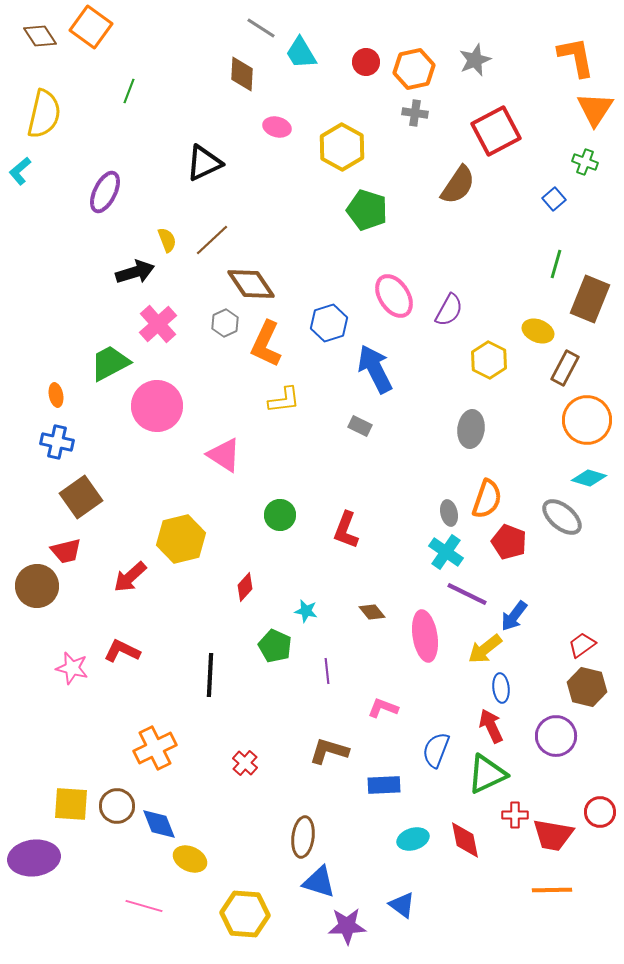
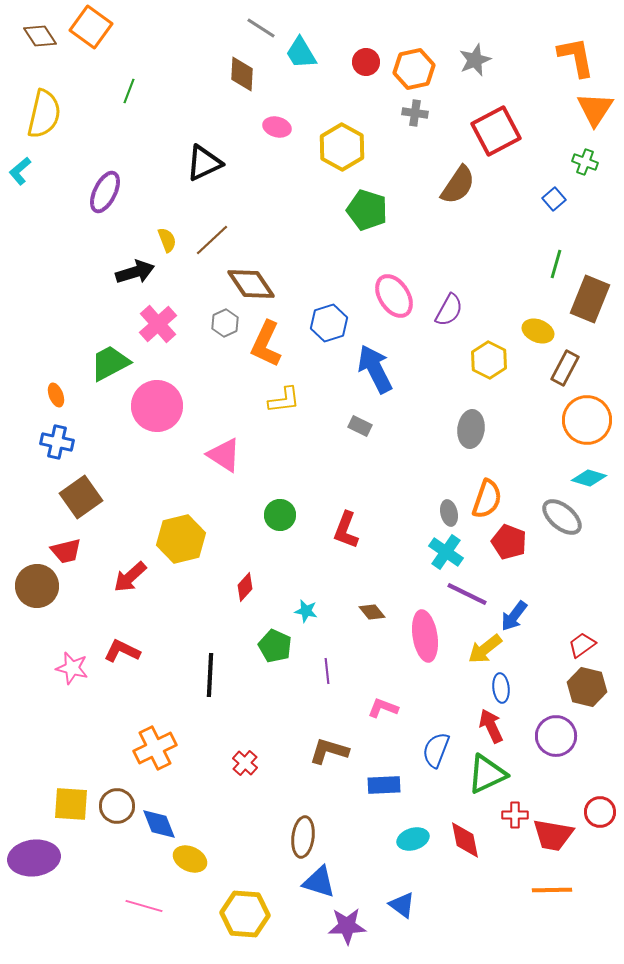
orange ellipse at (56, 395): rotated 10 degrees counterclockwise
